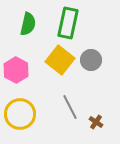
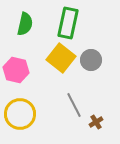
green semicircle: moved 3 px left
yellow square: moved 1 px right, 2 px up
pink hexagon: rotated 15 degrees counterclockwise
gray line: moved 4 px right, 2 px up
brown cross: rotated 24 degrees clockwise
